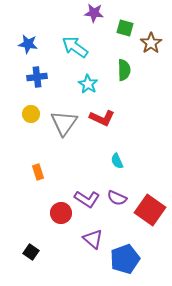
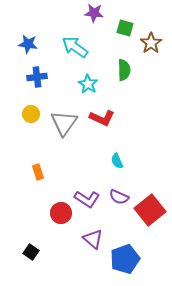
purple semicircle: moved 2 px right, 1 px up
red square: rotated 16 degrees clockwise
